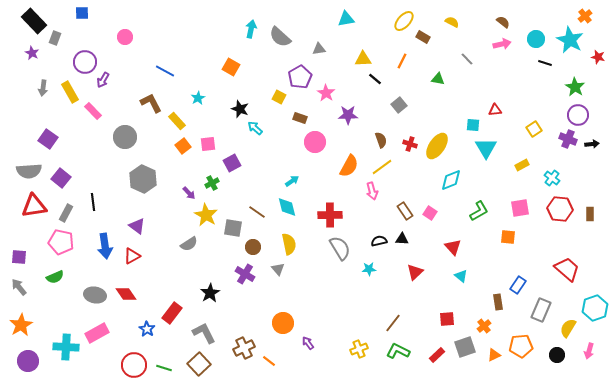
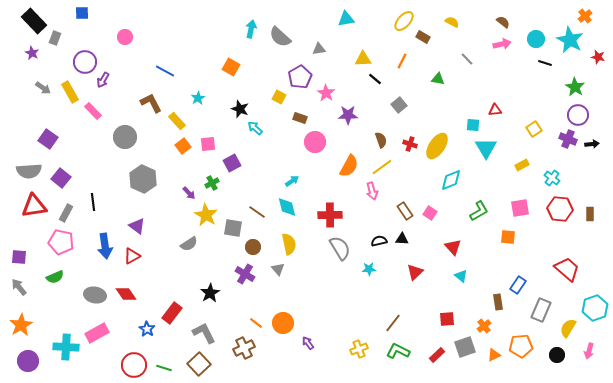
gray arrow at (43, 88): rotated 63 degrees counterclockwise
orange line at (269, 361): moved 13 px left, 38 px up
